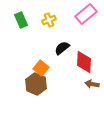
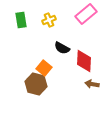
green rectangle: rotated 14 degrees clockwise
black semicircle: rotated 112 degrees counterclockwise
red diamond: moved 1 px up
orange square: moved 3 px right
brown hexagon: rotated 10 degrees counterclockwise
